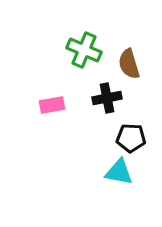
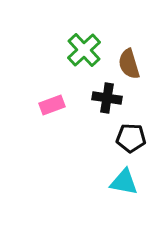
green cross: rotated 24 degrees clockwise
black cross: rotated 20 degrees clockwise
pink rectangle: rotated 10 degrees counterclockwise
cyan triangle: moved 5 px right, 10 px down
